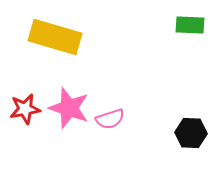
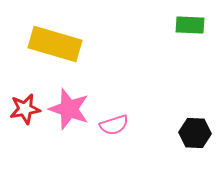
yellow rectangle: moved 7 px down
pink star: moved 1 px down
pink semicircle: moved 4 px right, 6 px down
black hexagon: moved 4 px right
